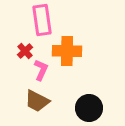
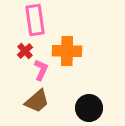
pink rectangle: moved 7 px left
brown trapezoid: rotated 68 degrees counterclockwise
